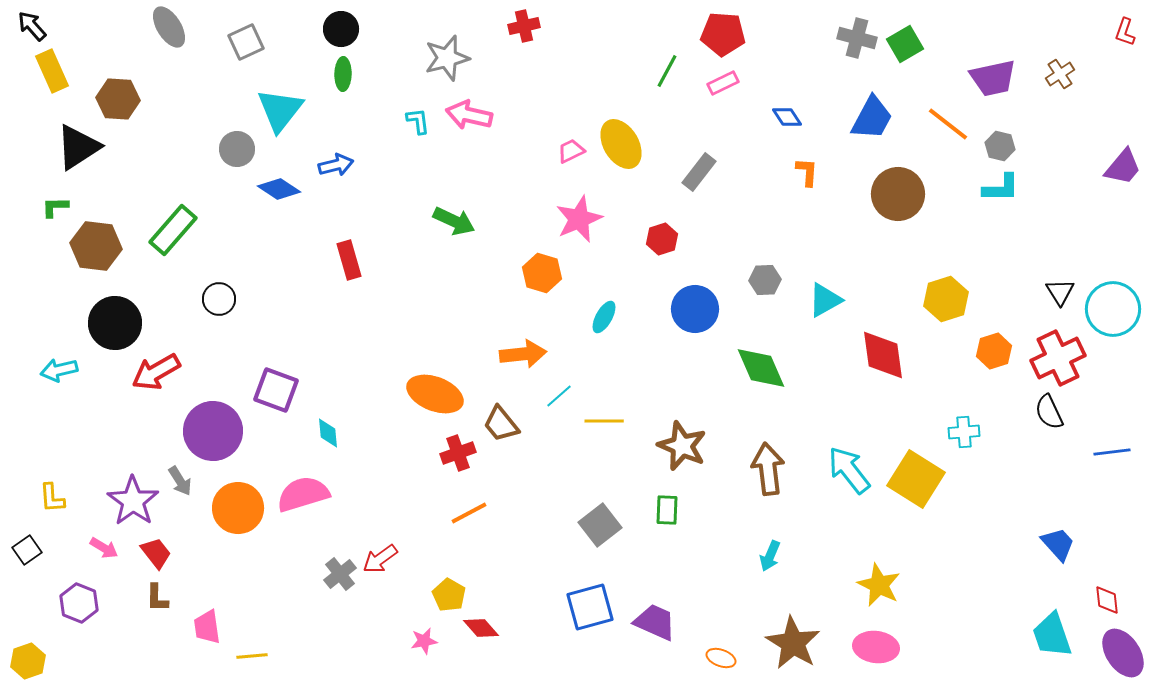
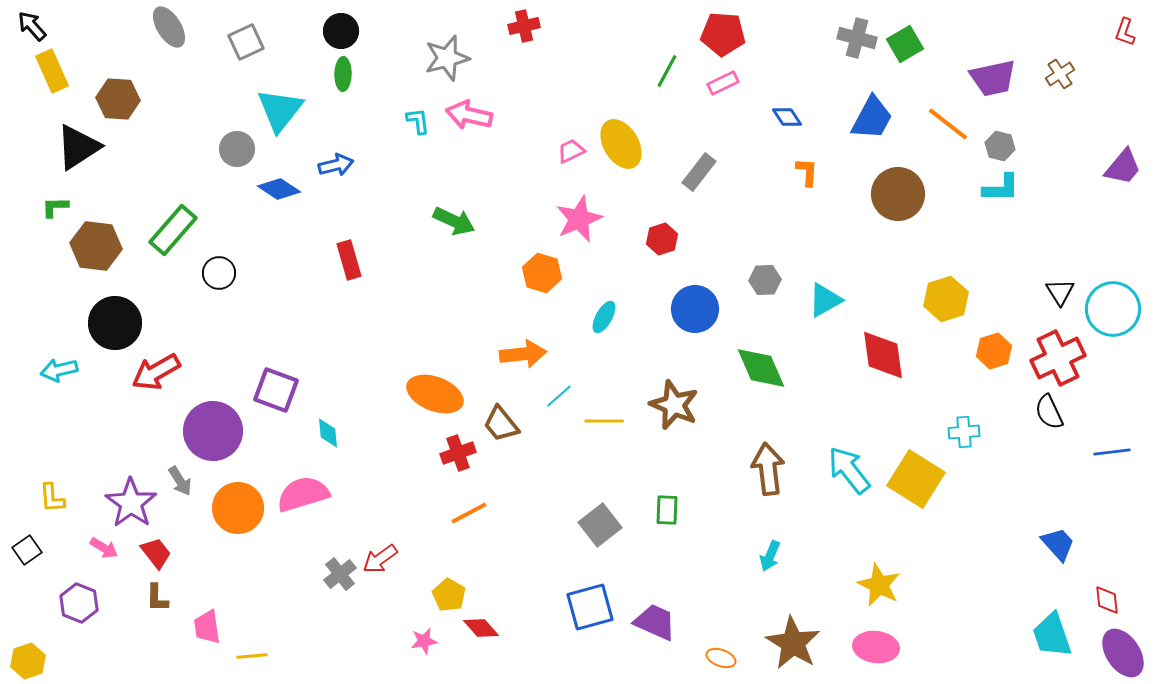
black circle at (341, 29): moved 2 px down
black circle at (219, 299): moved 26 px up
brown star at (682, 446): moved 8 px left, 41 px up
purple star at (133, 501): moved 2 px left, 2 px down
